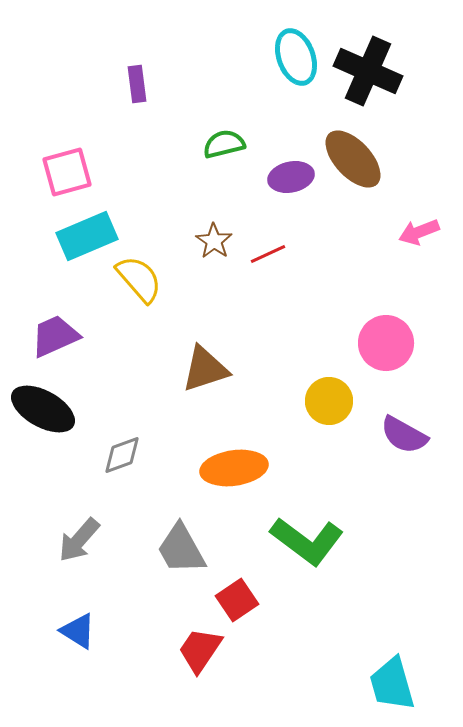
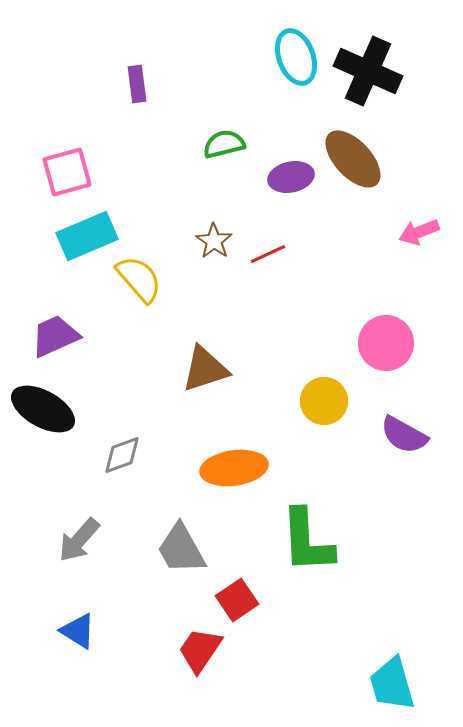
yellow circle: moved 5 px left
green L-shape: rotated 50 degrees clockwise
